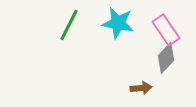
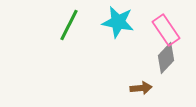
cyan star: moved 1 px up
